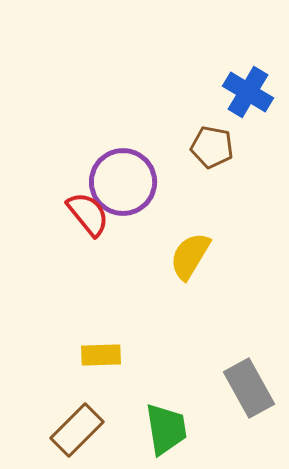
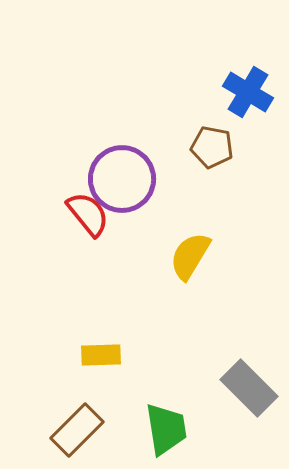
purple circle: moved 1 px left, 3 px up
gray rectangle: rotated 16 degrees counterclockwise
